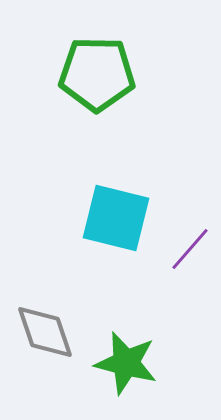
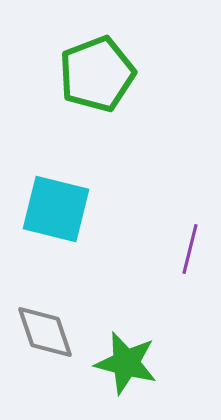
green pentagon: rotated 22 degrees counterclockwise
cyan square: moved 60 px left, 9 px up
purple line: rotated 27 degrees counterclockwise
